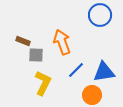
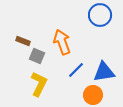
gray square: moved 1 px right, 1 px down; rotated 21 degrees clockwise
yellow L-shape: moved 4 px left, 1 px down
orange circle: moved 1 px right
